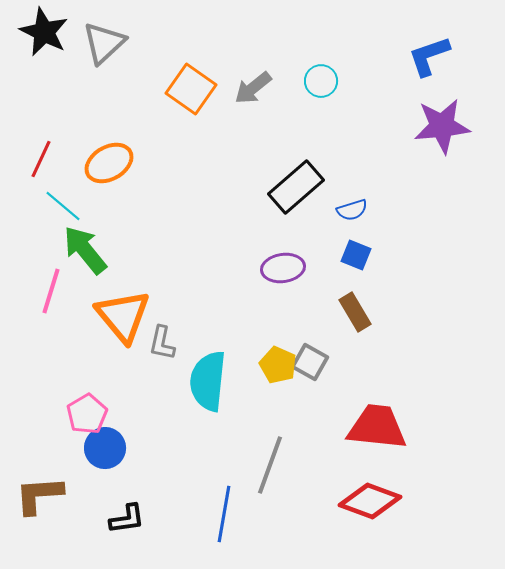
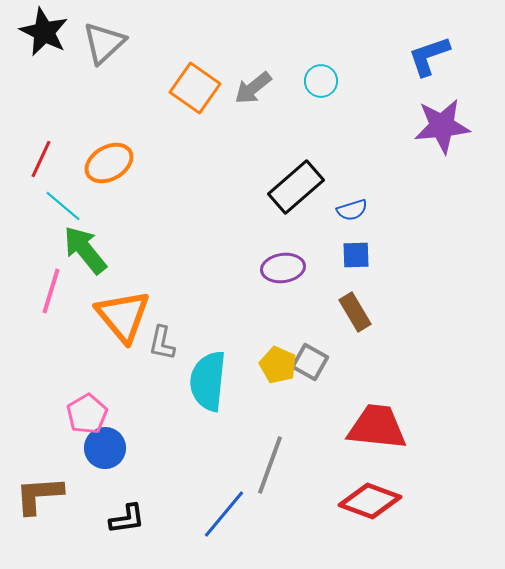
orange square: moved 4 px right, 1 px up
blue square: rotated 24 degrees counterclockwise
blue line: rotated 30 degrees clockwise
